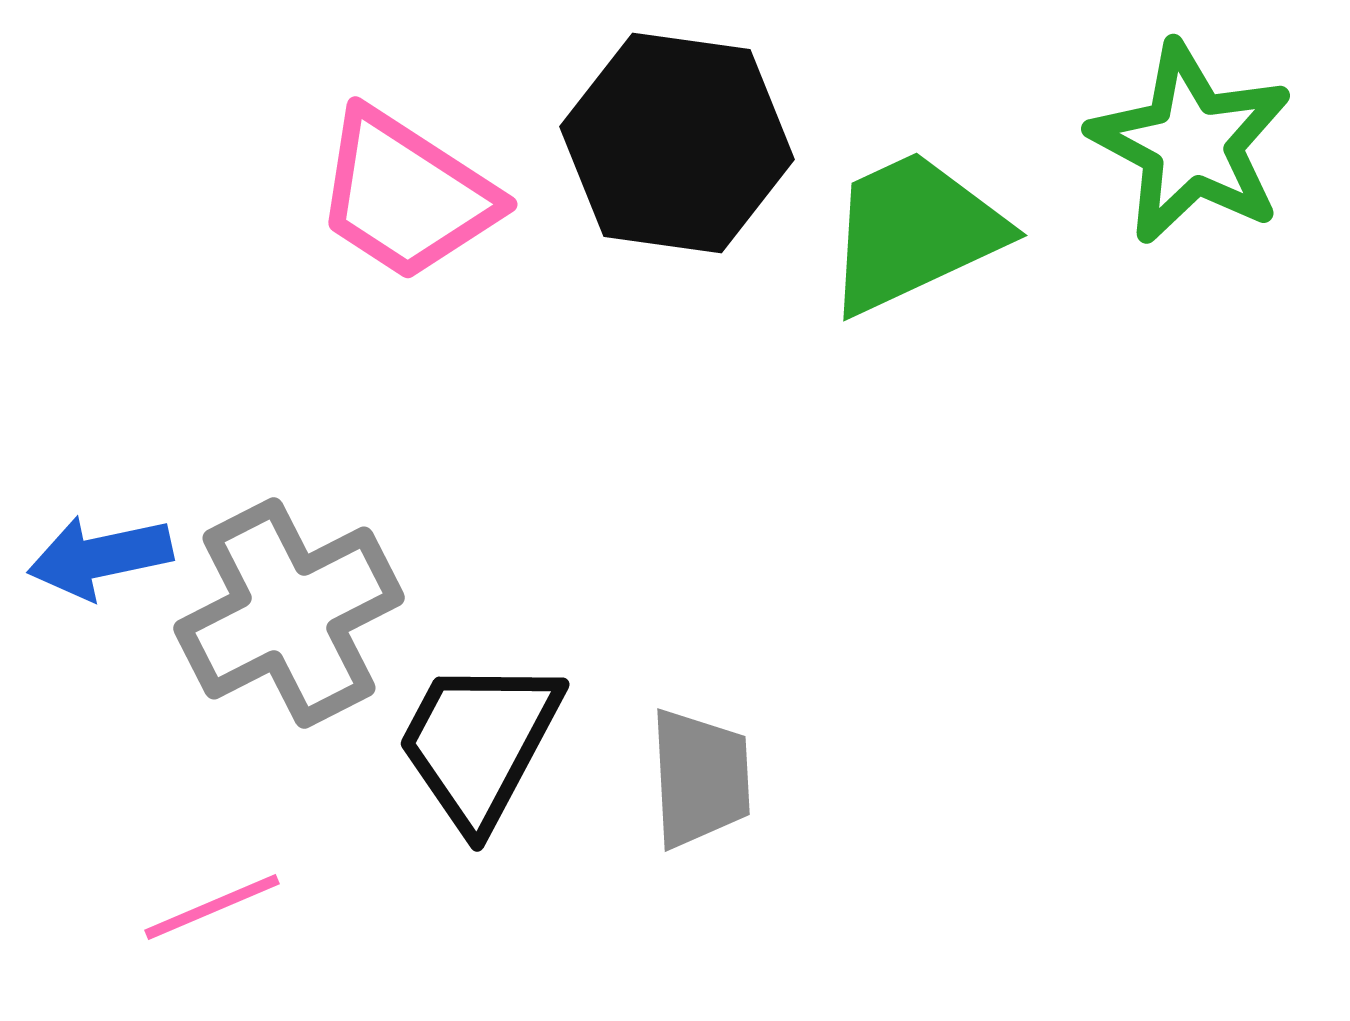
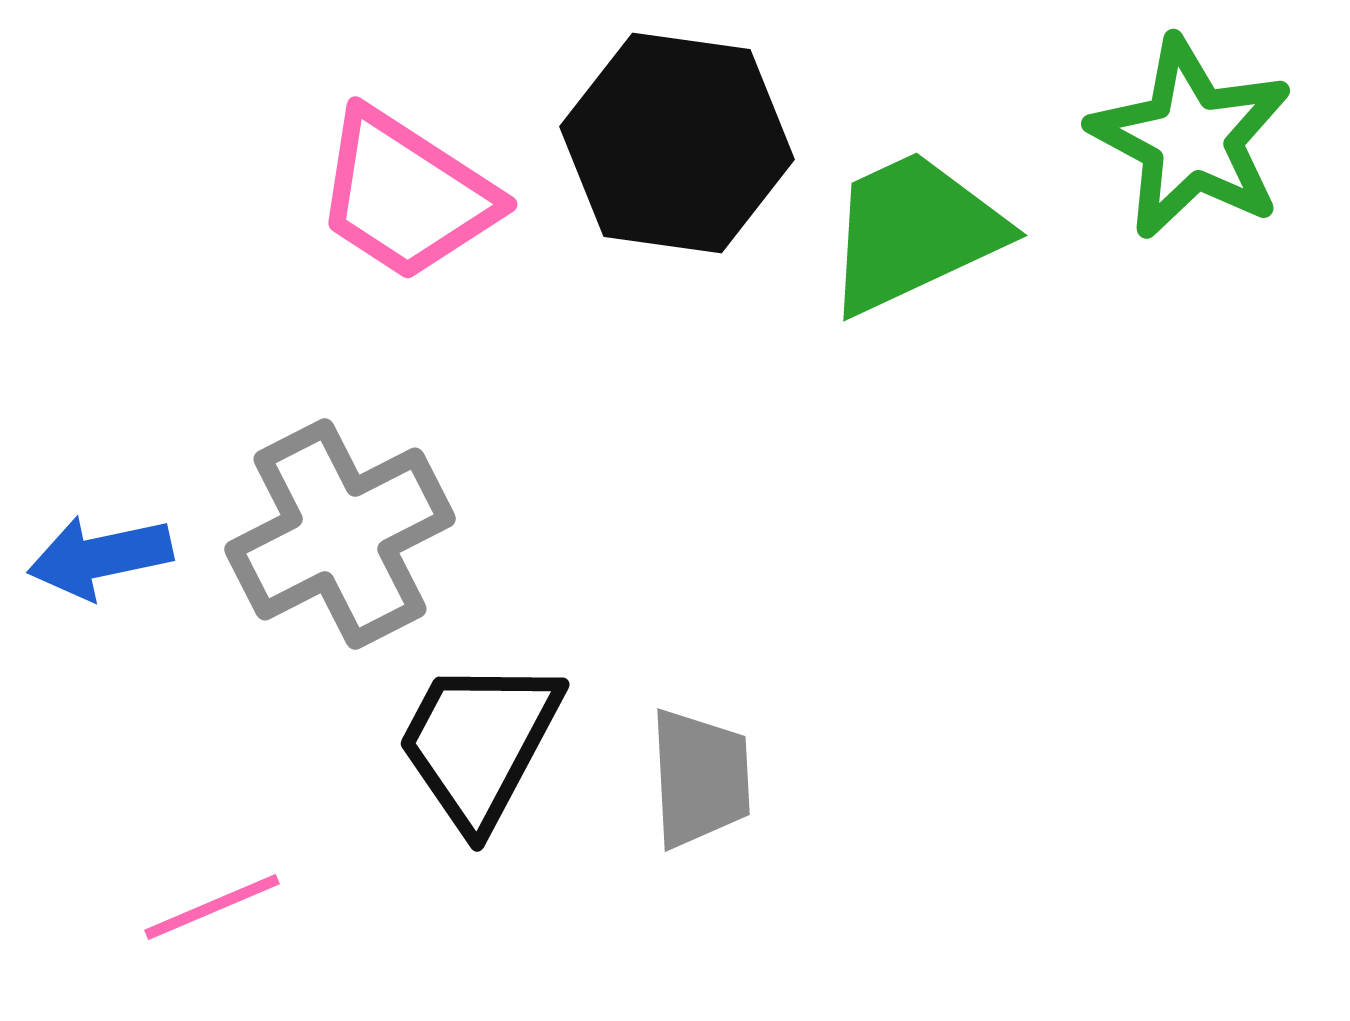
green star: moved 5 px up
gray cross: moved 51 px right, 79 px up
